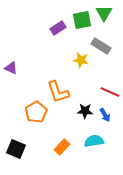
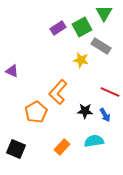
green square: moved 7 px down; rotated 18 degrees counterclockwise
purple triangle: moved 1 px right, 3 px down
orange L-shape: rotated 60 degrees clockwise
